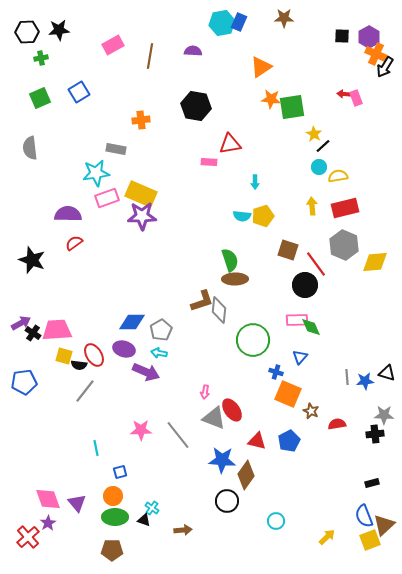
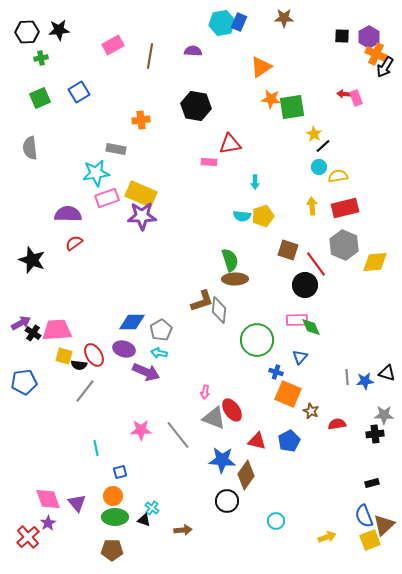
green circle at (253, 340): moved 4 px right
yellow arrow at (327, 537): rotated 24 degrees clockwise
